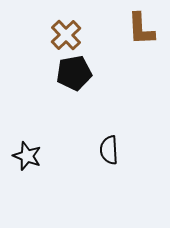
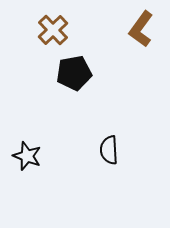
brown L-shape: rotated 39 degrees clockwise
brown cross: moved 13 px left, 5 px up
